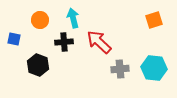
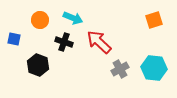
cyan arrow: rotated 126 degrees clockwise
black cross: rotated 24 degrees clockwise
gray cross: rotated 24 degrees counterclockwise
